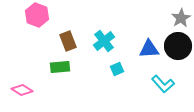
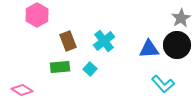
pink hexagon: rotated 10 degrees clockwise
black circle: moved 1 px left, 1 px up
cyan square: moved 27 px left; rotated 24 degrees counterclockwise
